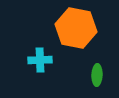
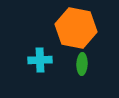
green ellipse: moved 15 px left, 11 px up
